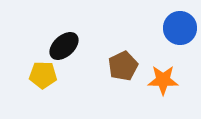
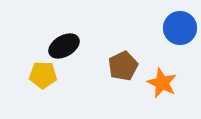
black ellipse: rotated 12 degrees clockwise
orange star: moved 1 px left, 3 px down; rotated 24 degrees clockwise
